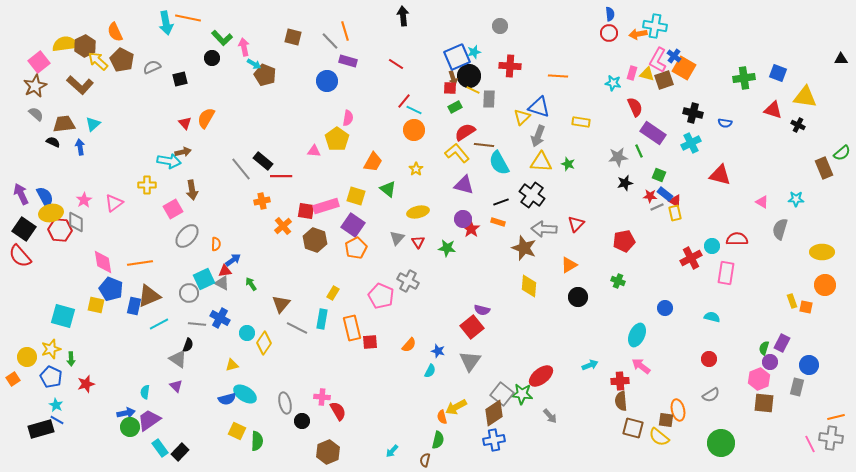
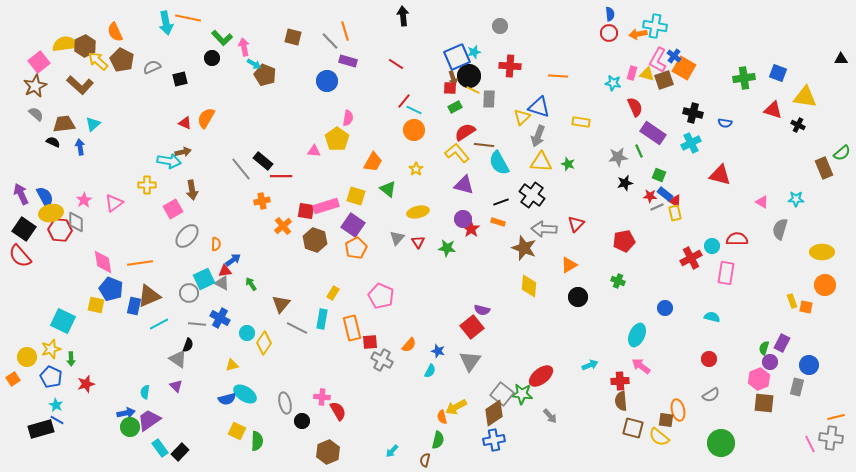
red triangle at (185, 123): rotated 24 degrees counterclockwise
gray cross at (408, 281): moved 26 px left, 79 px down
cyan square at (63, 316): moved 5 px down; rotated 10 degrees clockwise
